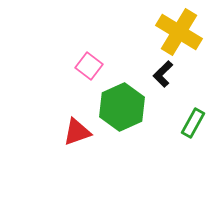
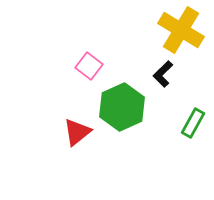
yellow cross: moved 2 px right, 2 px up
red triangle: rotated 20 degrees counterclockwise
